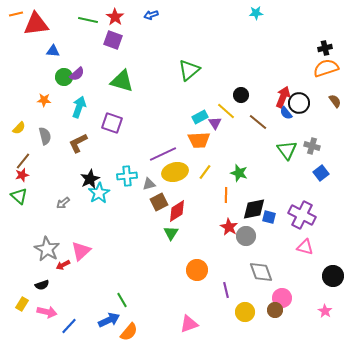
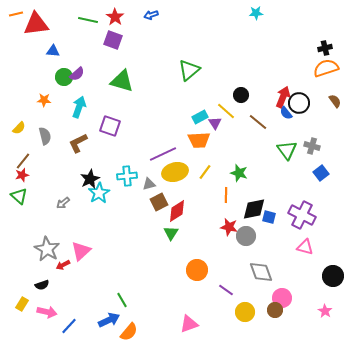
purple square at (112, 123): moved 2 px left, 3 px down
red star at (229, 227): rotated 18 degrees counterclockwise
purple line at (226, 290): rotated 42 degrees counterclockwise
